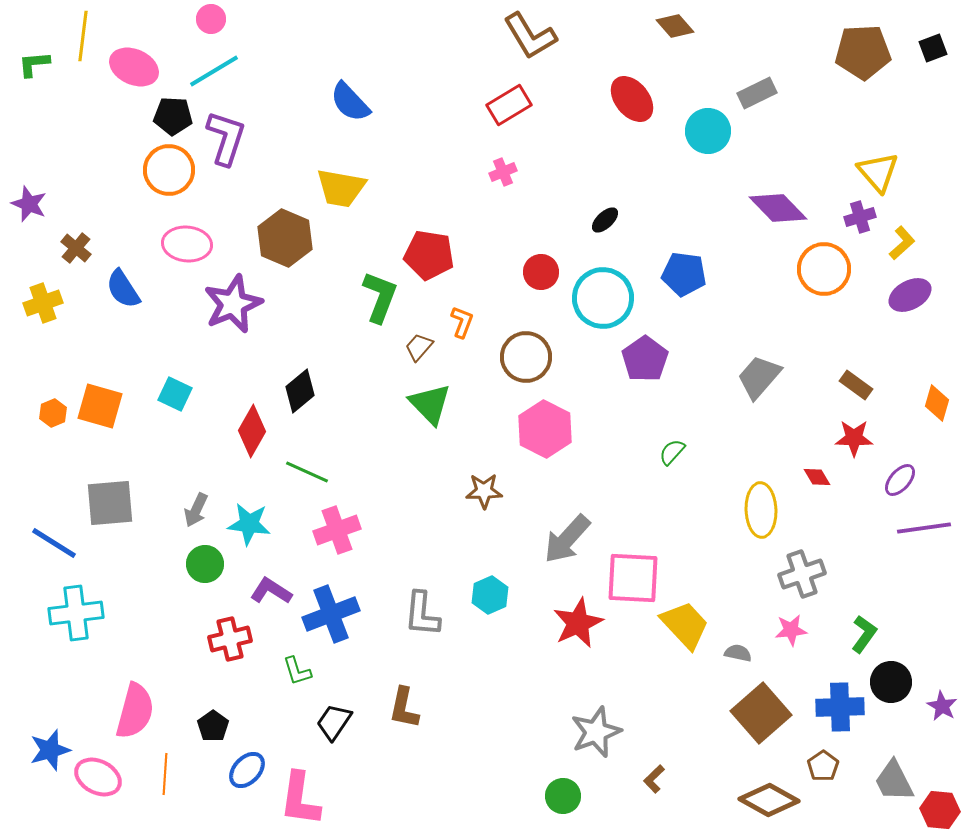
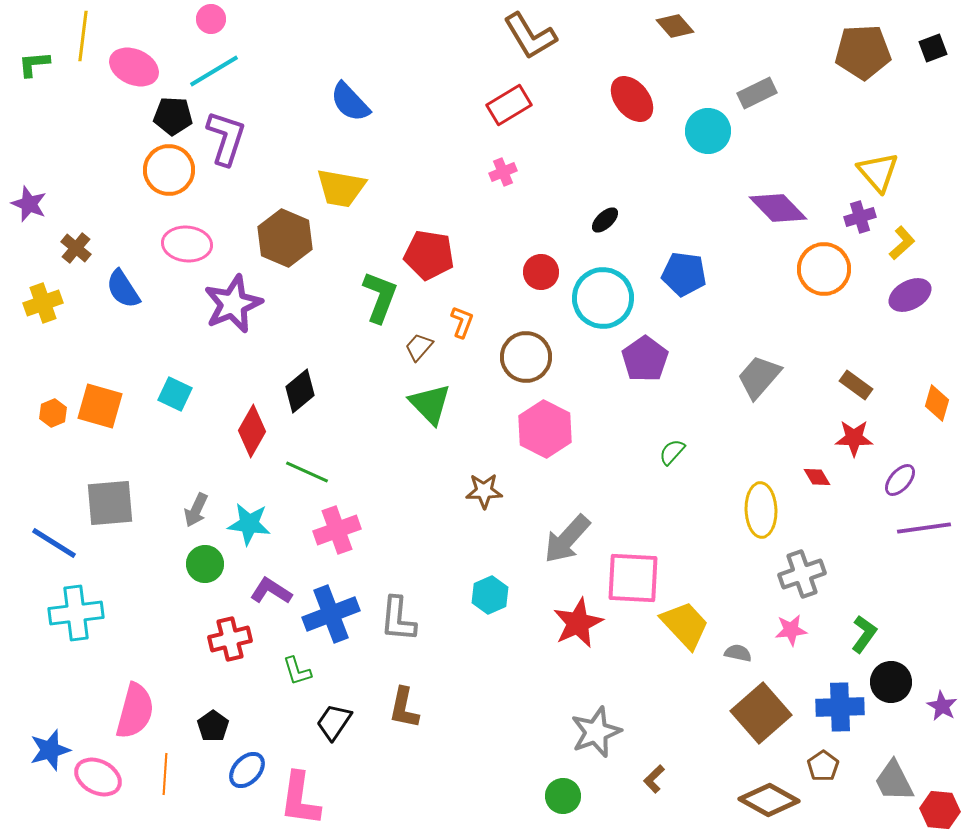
gray L-shape at (422, 614): moved 24 px left, 5 px down
